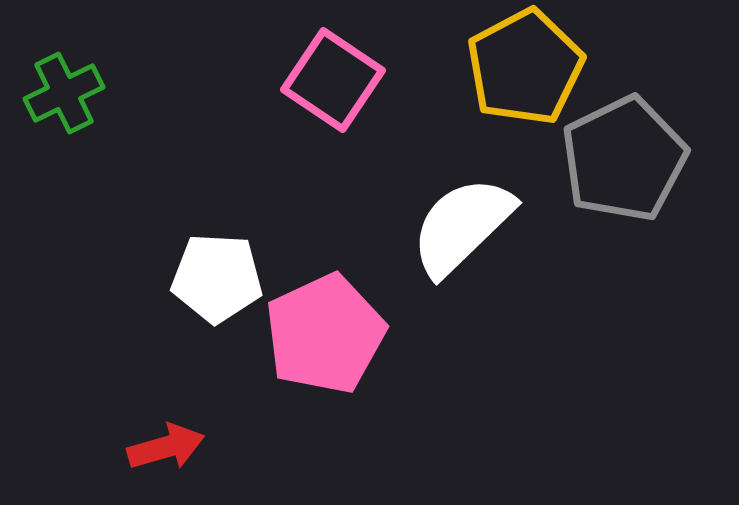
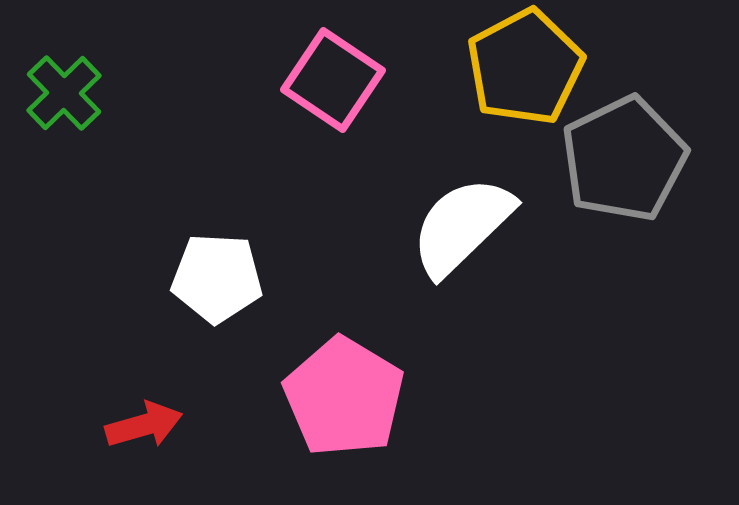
green cross: rotated 18 degrees counterclockwise
pink pentagon: moved 19 px right, 63 px down; rotated 16 degrees counterclockwise
red arrow: moved 22 px left, 22 px up
